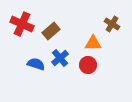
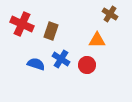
brown cross: moved 2 px left, 10 px up
brown rectangle: rotated 30 degrees counterclockwise
orange triangle: moved 4 px right, 3 px up
blue cross: moved 1 px right, 1 px down; rotated 18 degrees counterclockwise
red circle: moved 1 px left
